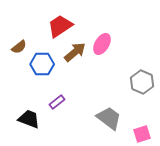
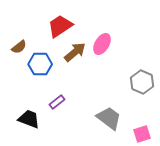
blue hexagon: moved 2 px left
